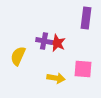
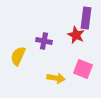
red star: moved 19 px right, 8 px up
pink square: rotated 18 degrees clockwise
